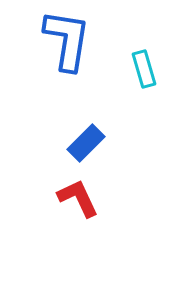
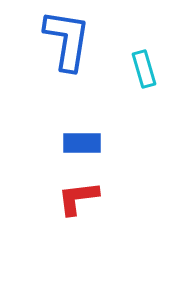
blue rectangle: moved 4 px left; rotated 45 degrees clockwise
red L-shape: rotated 72 degrees counterclockwise
